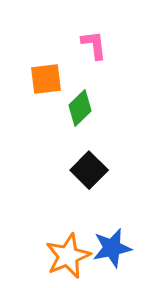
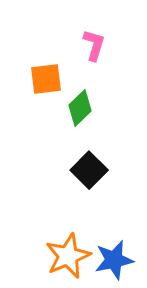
pink L-shape: rotated 24 degrees clockwise
blue star: moved 2 px right, 12 px down
